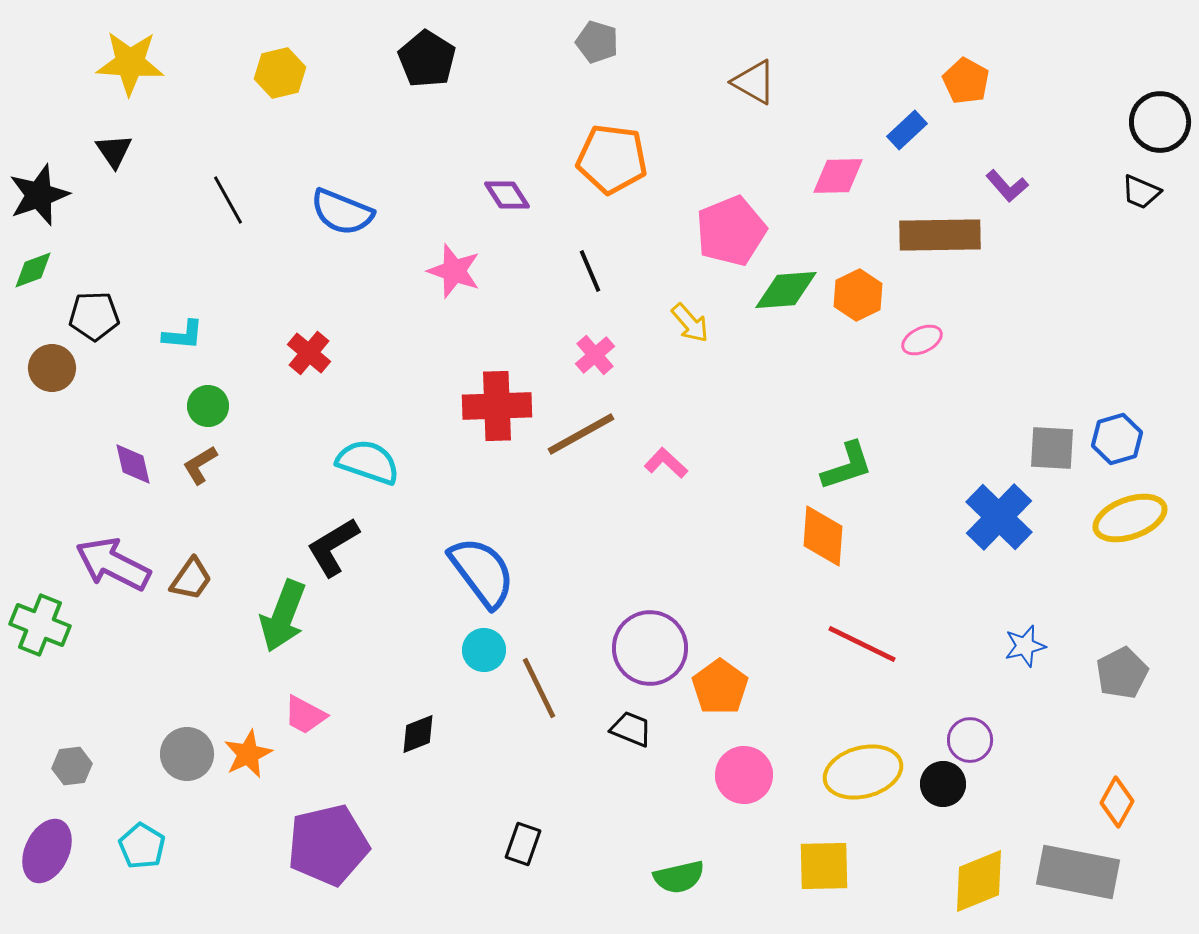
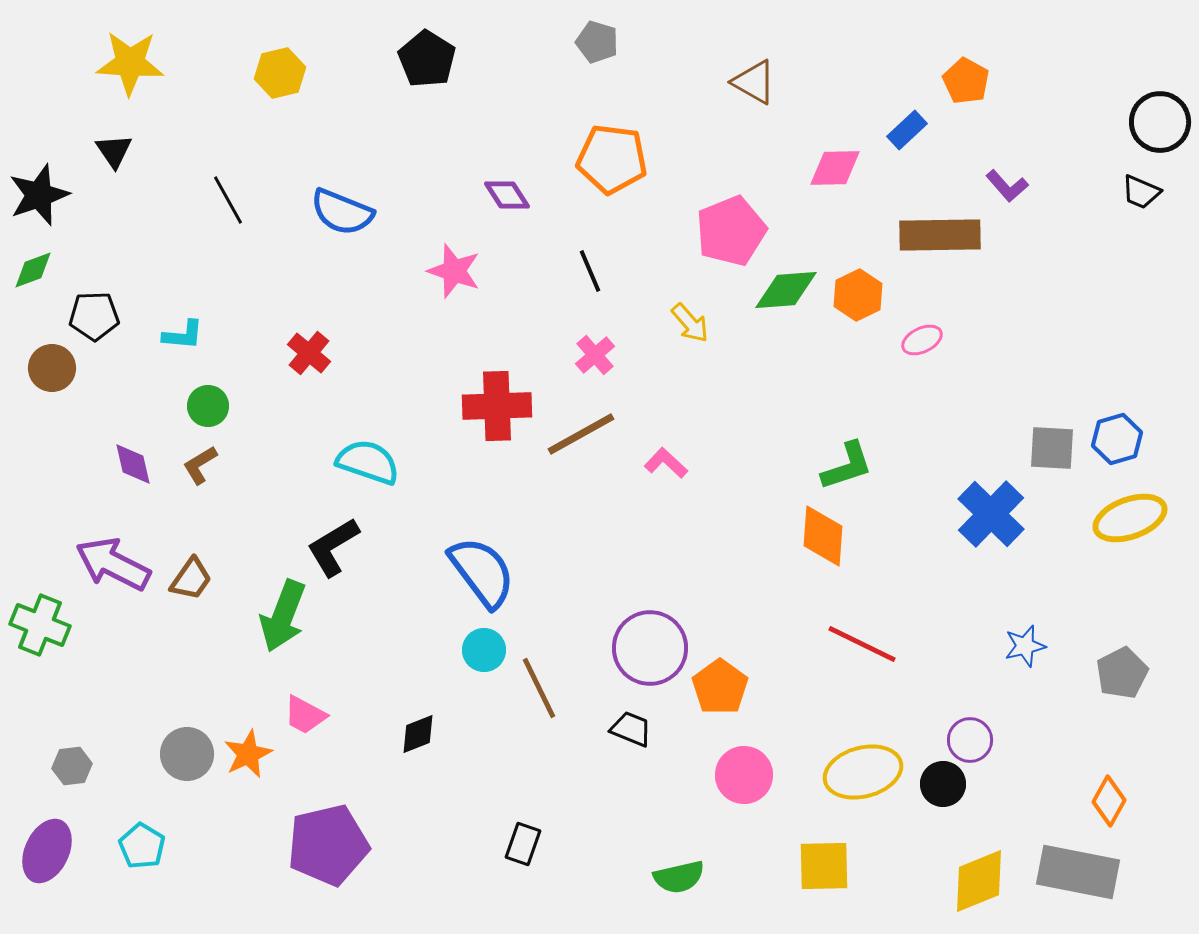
pink diamond at (838, 176): moved 3 px left, 8 px up
blue cross at (999, 517): moved 8 px left, 3 px up
orange diamond at (1117, 802): moved 8 px left, 1 px up
